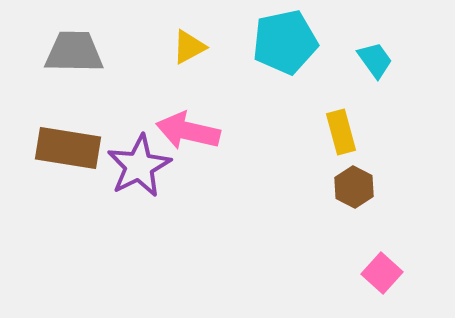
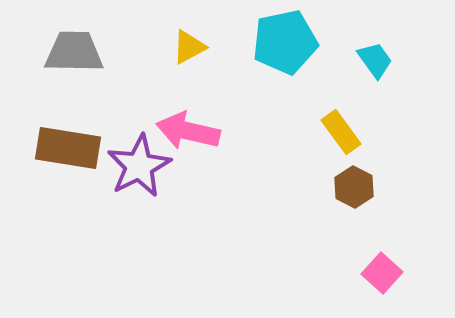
yellow rectangle: rotated 21 degrees counterclockwise
